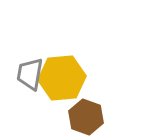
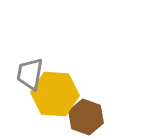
yellow hexagon: moved 7 px left, 16 px down; rotated 9 degrees clockwise
